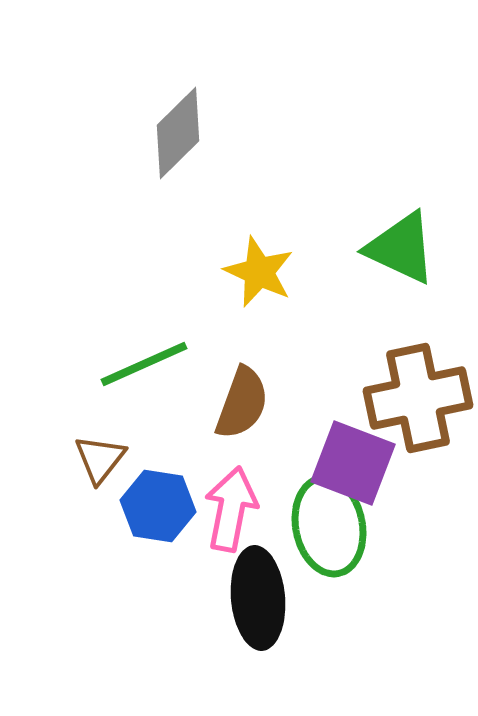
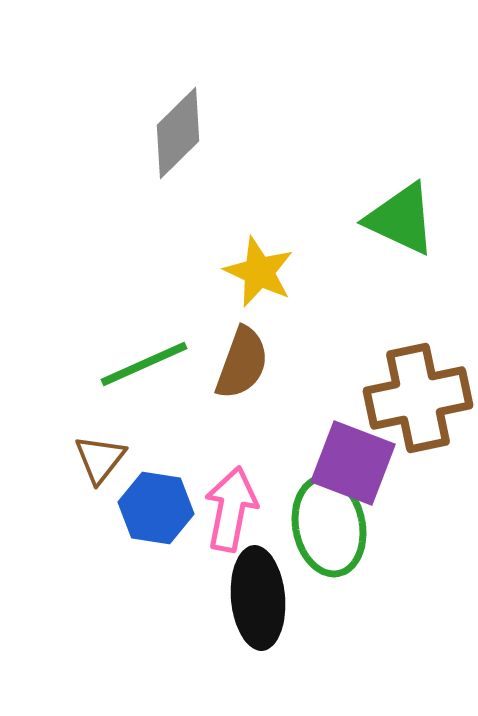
green triangle: moved 29 px up
brown semicircle: moved 40 px up
blue hexagon: moved 2 px left, 2 px down
